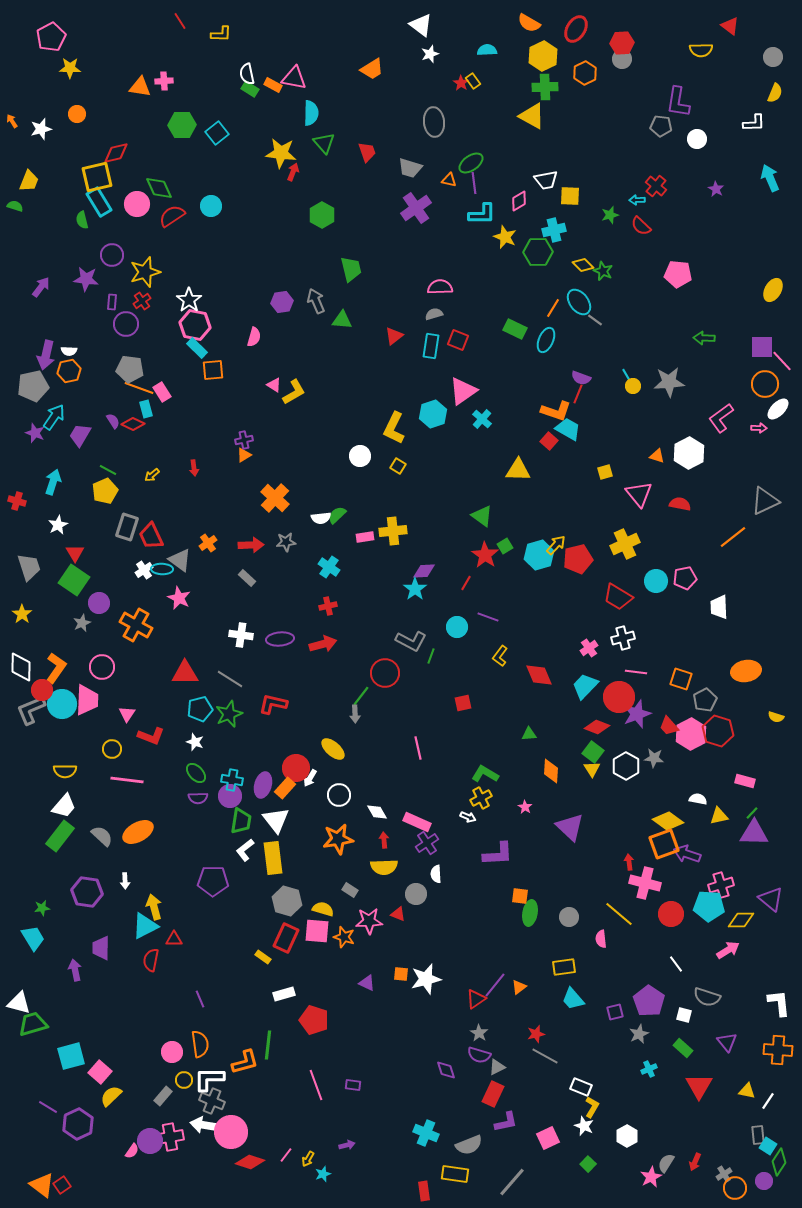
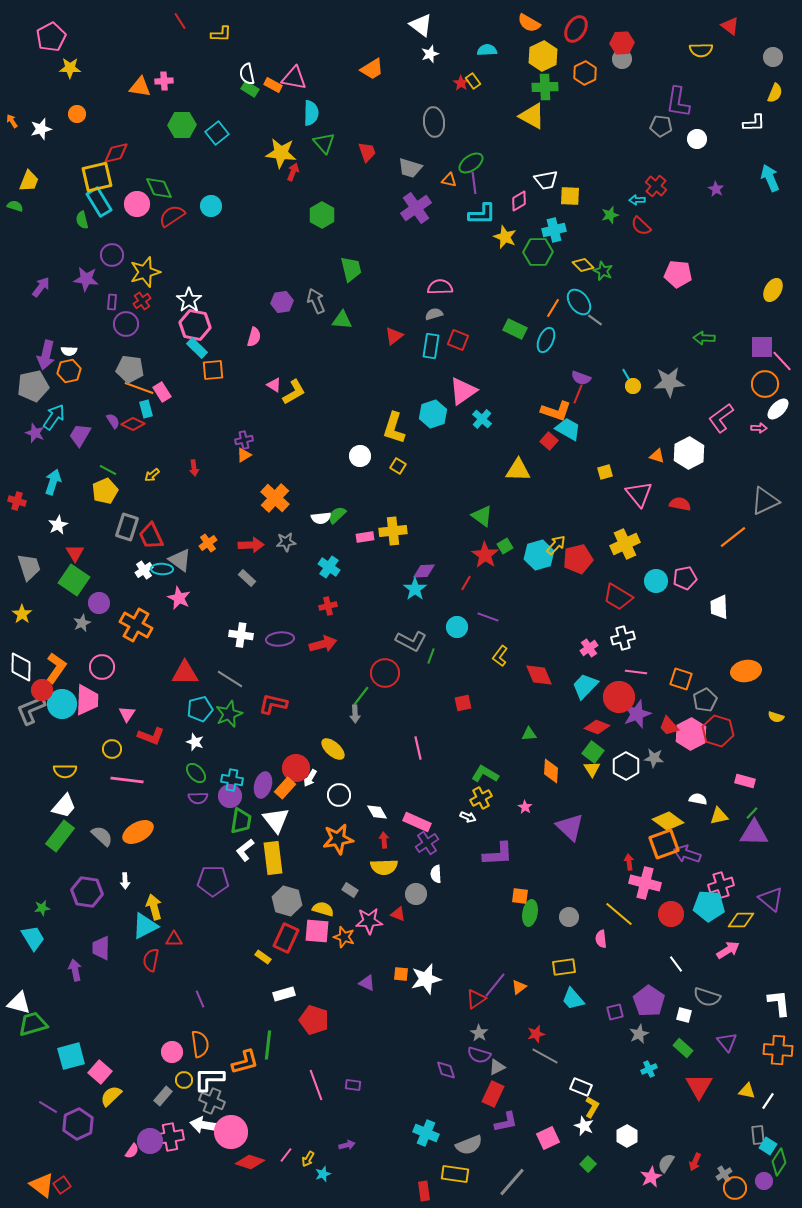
yellow L-shape at (394, 428): rotated 8 degrees counterclockwise
